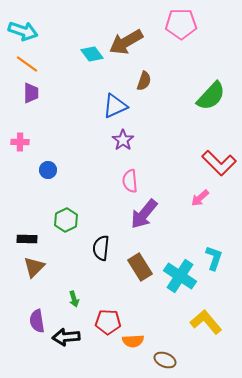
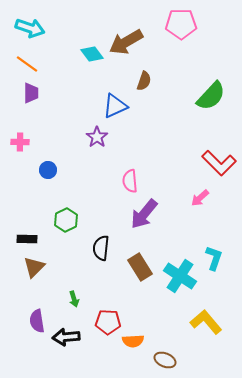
cyan arrow: moved 7 px right, 3 px up
purple star: moved 26 px left, 3 px up
